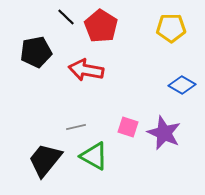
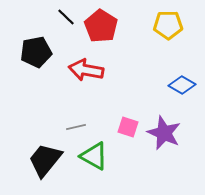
yellow pentagon: moved 3 px left, 3 px up
